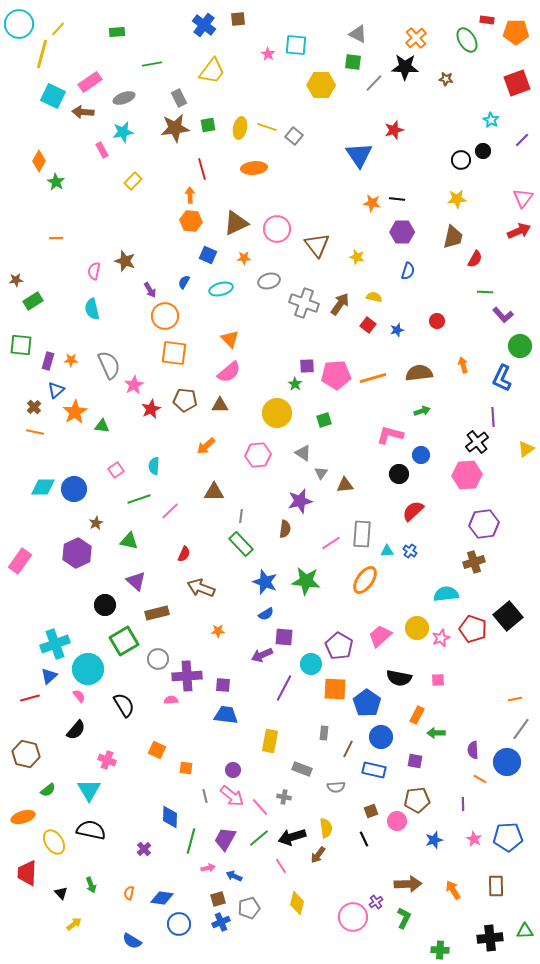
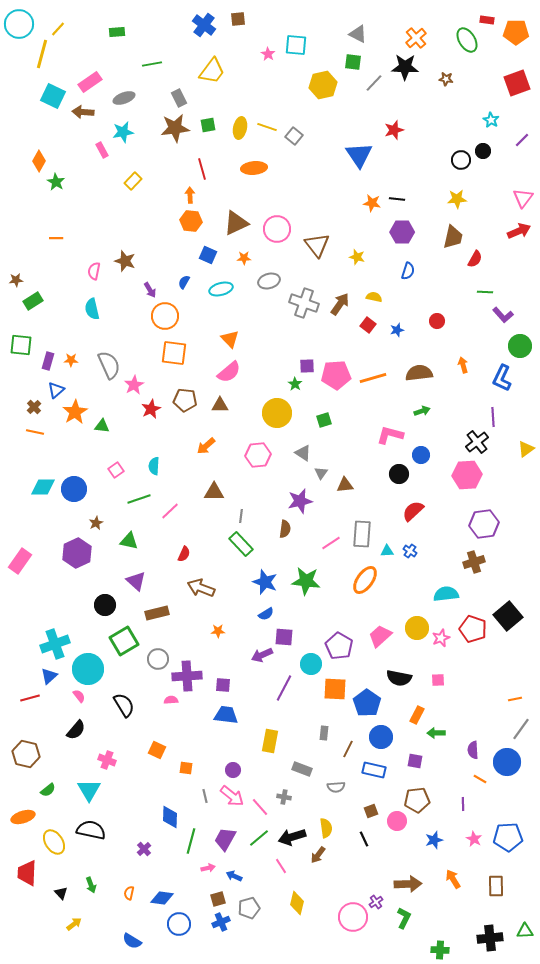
yellow hexagon at (321, 85): moved 2 px right; rotated 12 degrees counterclockwise
orange arrow at (453, 890): moved 11 px up
